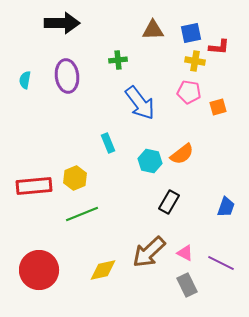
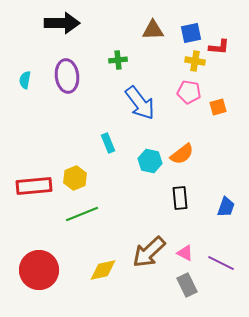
black rectangle: moved 11 px right, 4 px up; rotated 35 degrees counterclockwise
